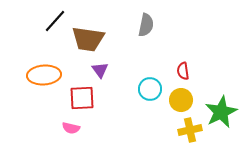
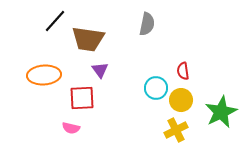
gray semicircle: moved 1 px right, 1 px up
cyan circle: moved 6 px right, 1 px up
yellow cross: moved 14 px left; rotated 15 degrees counterclockwise
